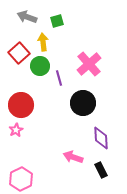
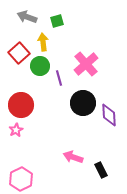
pink cross: moved 3 px left
purple diamond: moved 8 px right, 23 px up
